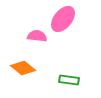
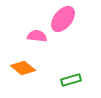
green rectangle: moved 2 px right; rotated 24 degrees counterclockwise
